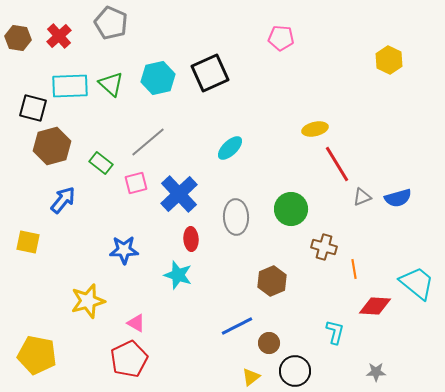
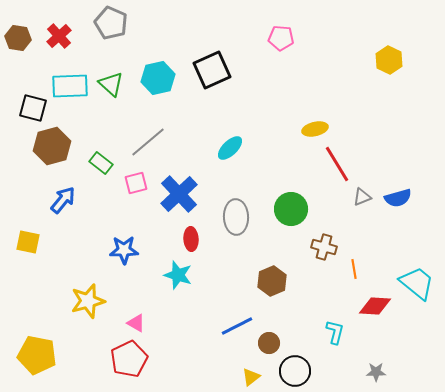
black square at (210, 73): moved 2 px right, 3 px up
